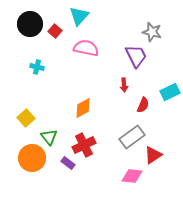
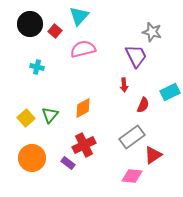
pink semicircle: moved 3 px left, 1 px down; rotated 25 degrees counterclockwise
green triangle: moved 1 px right, 22 px up; rotated 18 degrees clockwise
